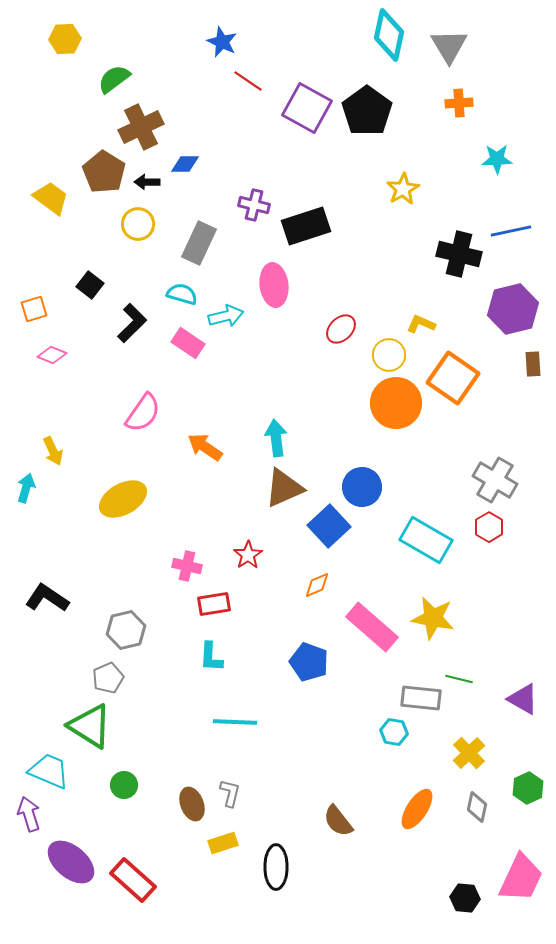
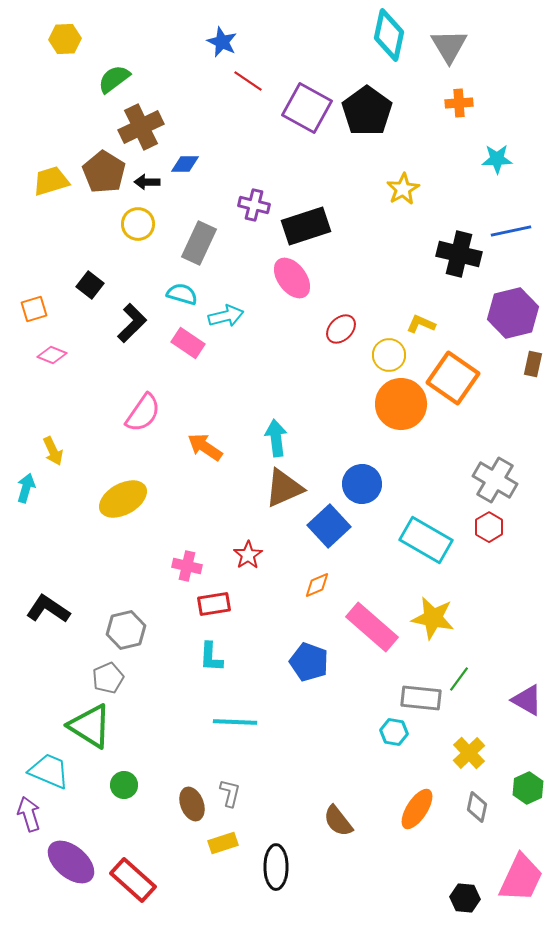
yellow trapezoid at (51, 198): moved 17 px up; rotated 54 degrees counterclockwise
pink ellipse at (274, 285): moved 18 px right, 7 px up; rotated 30 degrees counterclockwise
purple hexagon at (513, 309): moved 4 px down
brown rectangle at (533, 364): rotated 15 degrees clockwise
orange circle at (396, 403): moved 5 px right, 1 px down
blue circle at (362, 487): moved 3 px up
black L-shape at (47, 598): moved 1 px right, 11 px down
green line at (459, 679): rotated 68 degrees counterclockwise
purple triangle at (523, 699): moved 4 px right, 1 px down
